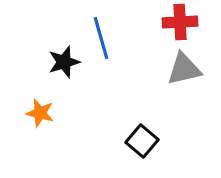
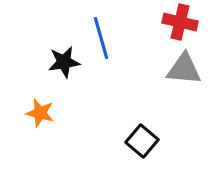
red cross: rotated 16 degrees clockwise
black star: rotated 8 degrees clockwise
gray triangle: rotated 18 degrees clockwise
